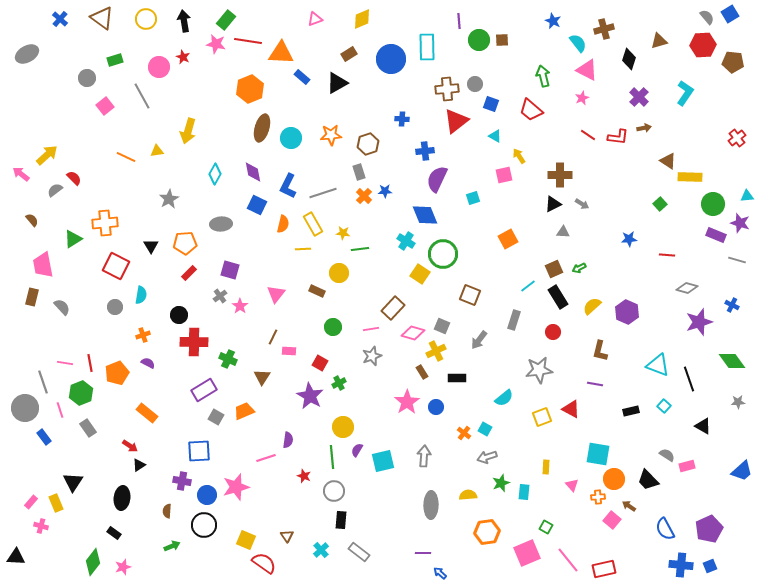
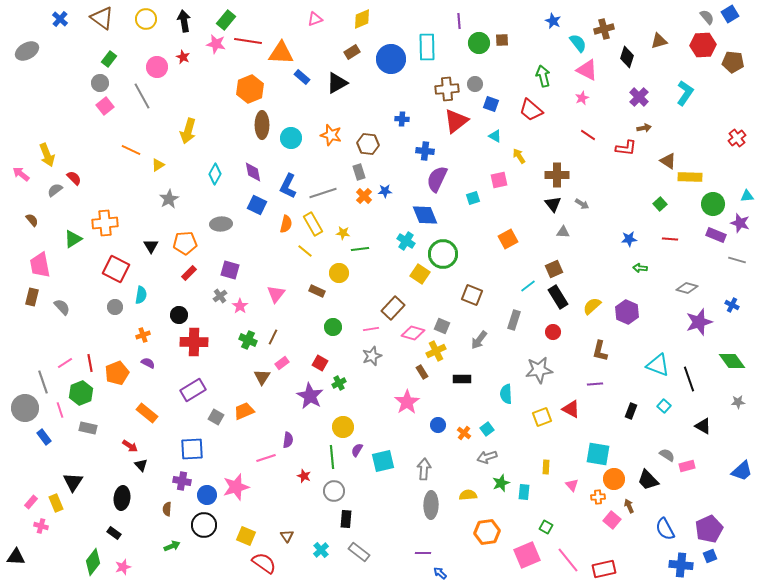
green circle at (479, 40): moved 3 px down
gray ellipse at (27, 54): moved 3 px up
brown rectangle at (349, 54): moved 3 px right, 2 px up
black diamond at (629, 59): moved 2 px left, 2 px up
green rectangle at (115, 60): moved 6 px left, 1 px up; rotated 35 degrees counterclockwise
pink circle at (159, 67): moved 2 px left
gray circle at (87, 78): moved 13 px right, 5 px down
brown ellipse at (262, 128): moved 3 px up; rotated 16 degrees counterclockwise
orange star at (331, 135): rotated 20 degrees clockwise
red L-shape at (618, 137): moved 8 px right, 11 px down
brown hexagon at (368, 144): rotated 25 degrees clockwise
yellow triangle at (157, 151): moved 1 px right, 14 px down; rotated 24 degrees counterclockwise
blue cross at (425, 151): rotated 12 degrees clockwise
yellow arrow at (47, 155): rotated 110 degrees clockwise
orange line at (126, 157): moved 5 px right, 7 px up
pink square at (504, 175): moved 5 px left, 5 px down
brown cross at (560, 175): moved 3 px left
black triangle at (553, 204): rotated 42 degrees counterclockwise
orange semicircle at (283, 224): moved 3 px right
yellow line at (303, 249): moved 2 px right, 2 px down; rotated 42 degrees clockwise
red line at (667, 255): moved 3 px right, 16 px up
pink trapezoid at (43, 265): moved 3 px left
red square at (116, 266): moved 3 px down
green arrow at (579, 268): moved 61 px right; rotated 32 degrees clockwise
brown square at (470, 295): moved 2 px right
pink rectangle at (289, 351): moved 7 px left, 12 px down; rotated 40 degrees counterclockwise
green cross at (228, 359): moved 20 px right, 19 px up
pink line at (65, 363): rotated 42 degrees counterclockwise
black rectangle at (457, 378): moved 5 px right, 1 px down
purple line at (595, 384): rotated 14 degrees counterclockwise
purple rectangle at (204, 390): moved 11 px left
cyan semicircle at (504, 398): moved 2 px right, 4 px up; rotated 126 degrees clockwise
blue circle at (436, 407): moved 2 px right, 18 px down
black rectangle at (631, 411): rotated 56 degrees counterclockwise
gray rectangle at (88, 428): rotated 42 degrees counterclockwise
cyan square at (485, 429): moved 2 px right; rotated 24 degrees clockwise
blue square at (199, 451): moved 7 px left, 2 px up
gray arrow at (424, 456): moved 13 px down
black triangle at (139, 465): moved 2 px right; rotated 40 degrees counterclockwise
brown arrow at (629, 506): rotated 32 degrees clockwise
brown semicircle at (167, 511): moved 2 px up
black rectangle at (341, 520): moved 5 px right, 1 px up
yellow square at (246, 540): moved 4 px up
pink square at (527, 553): moved 2 px down
blue square at (710, 566): moved 10 px up
